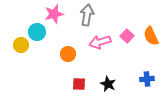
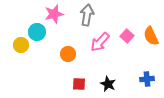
pink arrow: rotated 30 degrees counterclockwise
